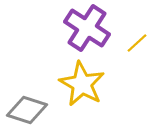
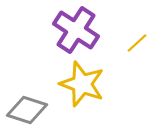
purple cross: moved 11 px left, 2 px down
yellow star: rotated 9 degrees counterclockwise
